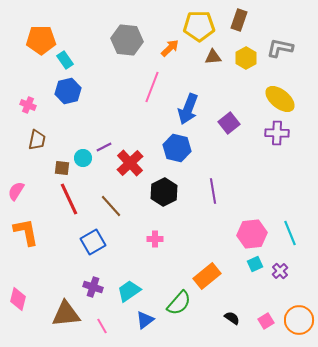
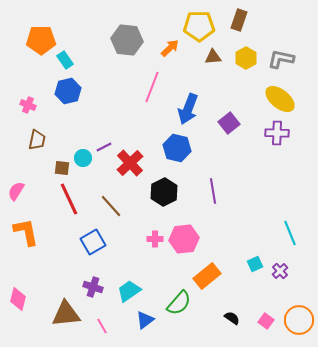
gray L-shape at (280, 48): moved 1 px right, 11 px down
pink hexagon at (252, 234): moved 68 px left, 5 px down
pink square at (266, 321): rotated 21 degrees counterclockwise
